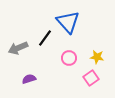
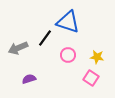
blue triangle: rotated 30 degrees counterclockwise
pink circle: moved 1 px left, 3 px up
pink square: rotated 21 degrees counterclockwise
